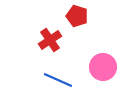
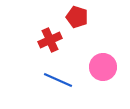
red pentagon: moved 1 px down
red cross: rotated 10 degrees clockwise
